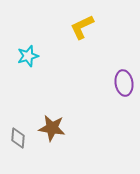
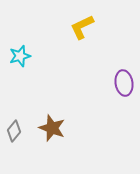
cyan star: moved 8 px left
brown star: rotated 12 degrees clockwise
gray diamond: moved 4 px left, 7 px up; rotated 35 degrees clockwise
